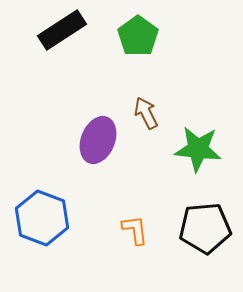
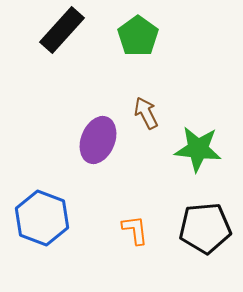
black rectangle: rotated 15 degrees counterclockwise
